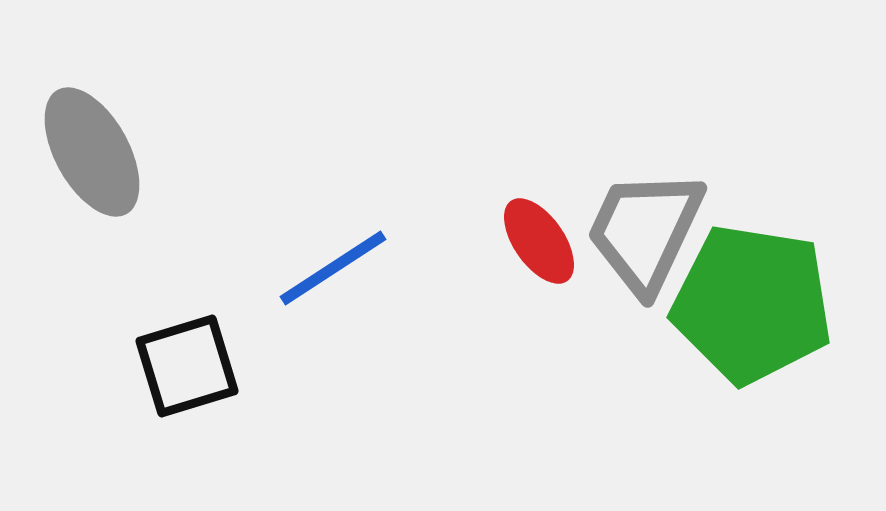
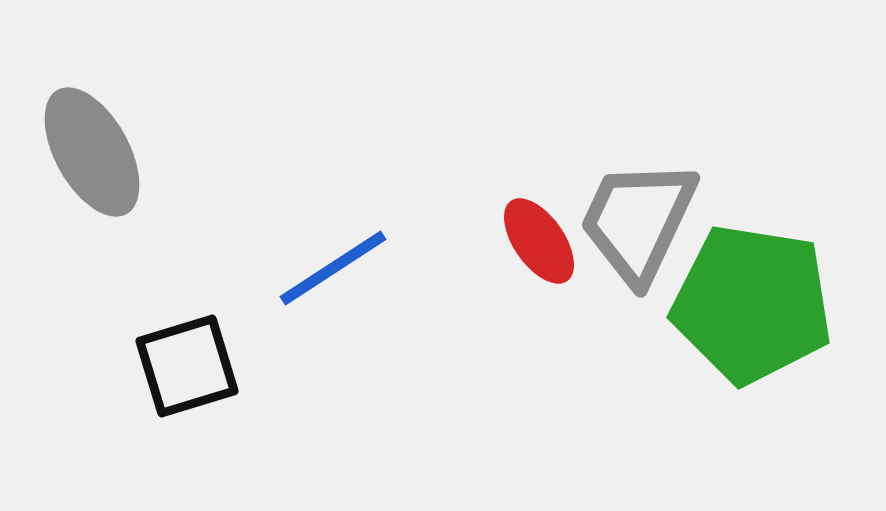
gray trapezoid: moved 7 px left, 10 px up
